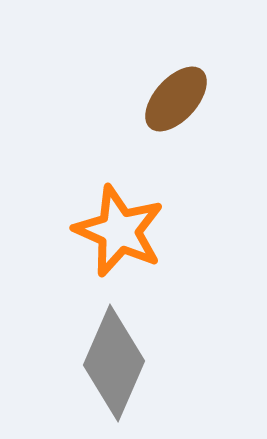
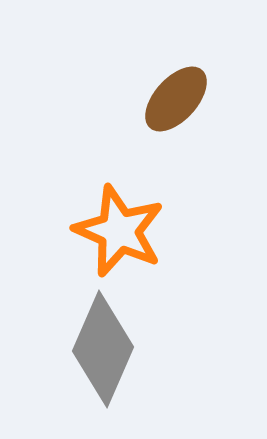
gray diamond: moved 11 px left, 14 px up
